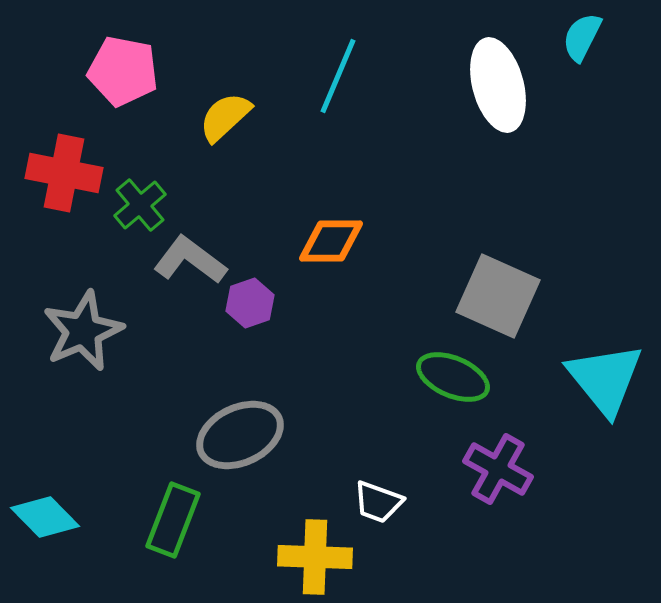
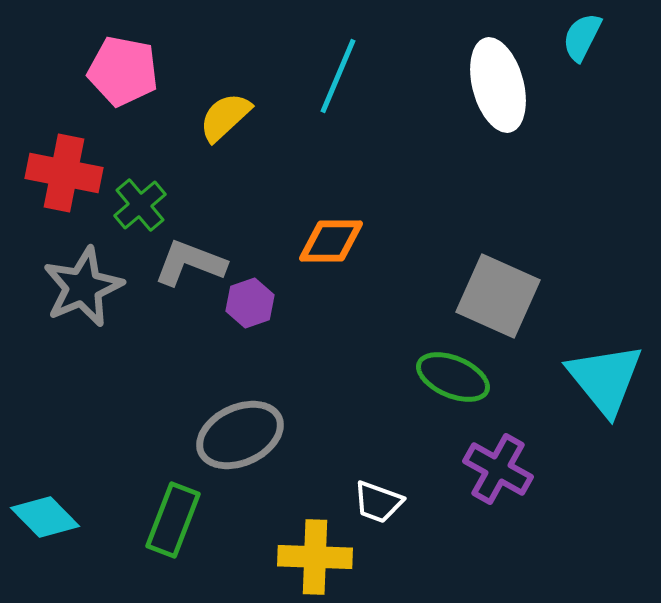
gray L-shape: moved 3 px down; rotated 16 degrees counterclockwise
gray star: moved 44 px up
